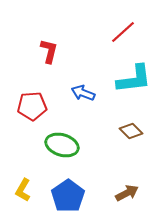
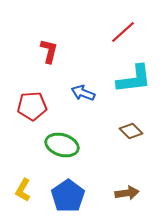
brown arrow: rotated 20 degrees clockwise
